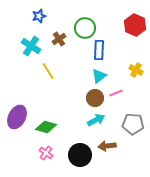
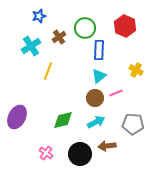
red hexagon: moved 10 px left, 1 px down
brown cross: moved 2 px up
cyan cross: rotated 24 degrees clockwise
yellow line: rotated 54 degrees clockwise
cyan arrow: moved 2 px down
green diamond: moved 17 px right, 7 px up; rotated 30 degrees counterclockwise
black circle: moved 1 px up
